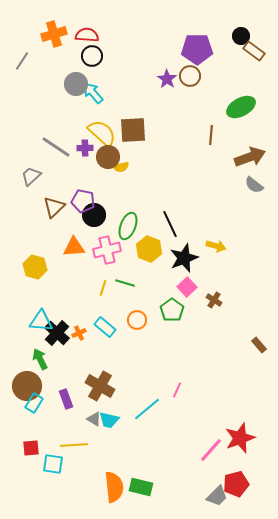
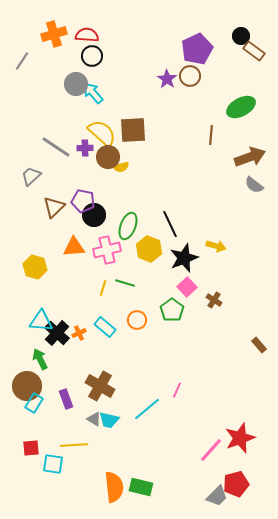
purple pentagon at (197, 49): rotated 24 degrees counterclockwise
